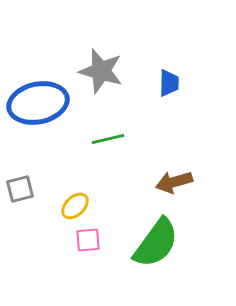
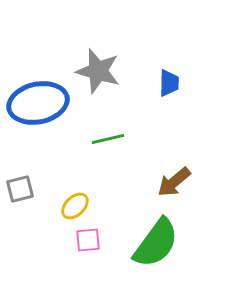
gray star: moved 3 px left
brown arrow: rotated 24 degrees counterclockwise
